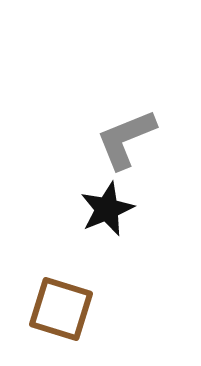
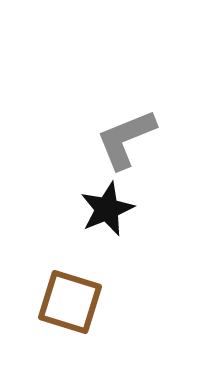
brown square: moved 9 px right, 7 px up
